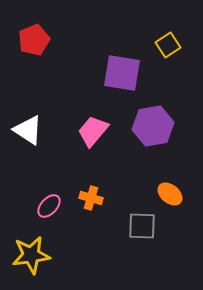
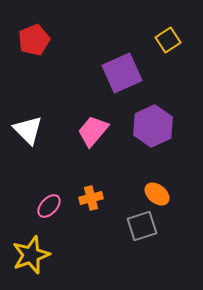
yellow square: moved 5 px up
purple square: rotated 33 degrees counterclockwise
purple hexagon: rotated 15 degrees counterclockwise
white triangle: rotated 12 degrees clockwise
orange ellipse: moved 13 px left
orange cross: rotated 30 degrees counterclockwise
gray square: rotated 20 degrees counterclockwise
yellow star: rotated 12 degrees counterclockwise
